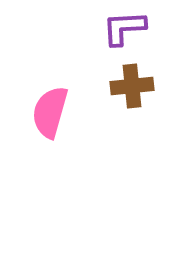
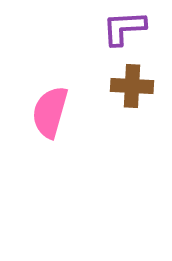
brown cross: rotated 9 degrees clockwise
